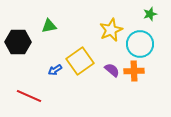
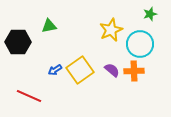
yellow square: moved 9 px down
